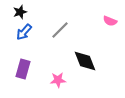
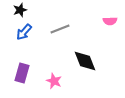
black star: moved 2 px up
pink semicircle: rotated 24 degrees counterclockwise
gray line: moved 1 px up; rotated 24 degrees clockwise
purple rectangle: moved 1 px left, 4 px down
pink star: moved 4 px left, 1 px down; rotated 28 degrees clockwise
